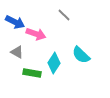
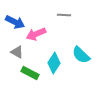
gray line: rotated 40 degrees counterclockwise
pink arrow: rotated 138 degrees clockwise
green rectangle: moved 2 px left; rotated 18 degrees clockwise
